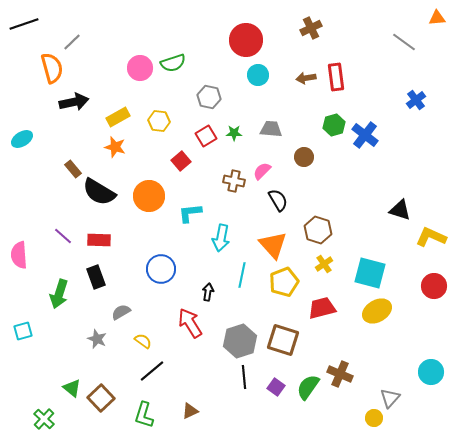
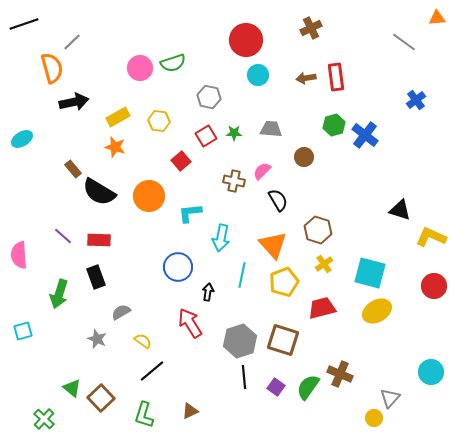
blue circle at (161, 269): moved 17 px right, 2 px up
